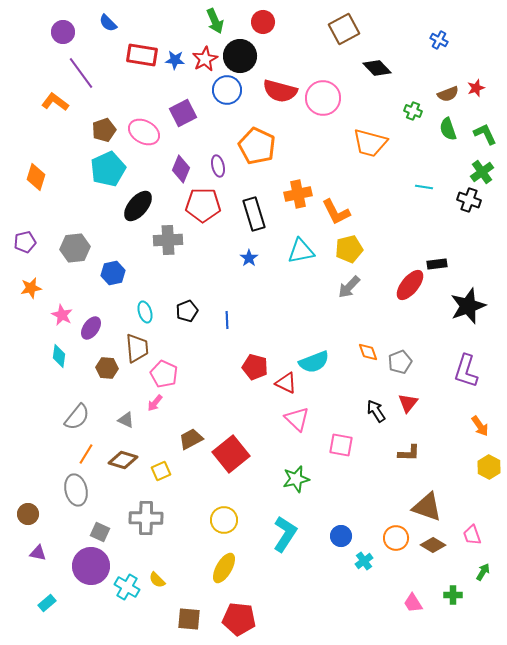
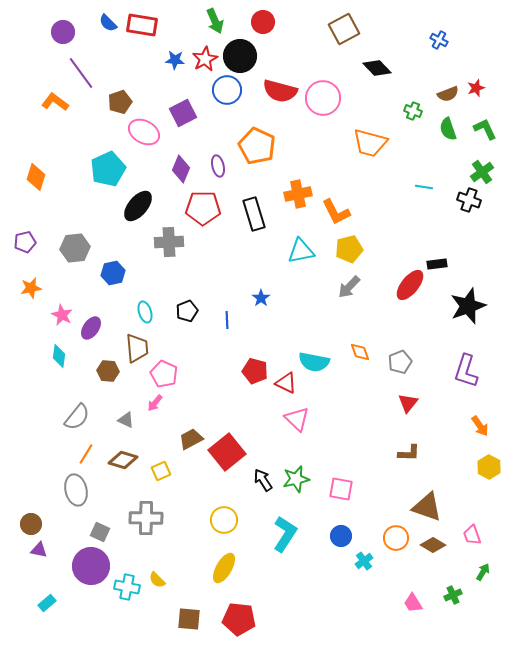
red rectangle at (142, 55): moved 30 px up
brown pentagon at (104, 130): moved 16 px right, 28 px up
green L-shape at (485, 134): moved 5 px up
red pentagon at (203, 205): moved 3 px down
gray cross at (168, 240): moved 1 px right, 2 px down
blue star at (249, 258): moved 12 px right, 40 px down
orange diamond at (368, 352): moved 8 px left
cyan semicircle at (314, 362): rotated 32 degrees clockwise
red pentagon at (255, 367): moved 4 px down
brown hexagon at (107, 368): moved 1 px right, 3 px down
black arrow at (376, 411): moved 113 px left, 69 px down
pink square at (341, 445): moved 44 px down
red square at (231, 454): moved 4 px left, 2 px up
brown circle at (28, 514): moved 3 px right, 10 px down
purple triangle at (38, 553): moved 1 px right, 3 px up
cyan cross at (127, 587): rotated 20 degrees counterclockwise
green cross at (453, 595): rotated 24 degrees counterclockwise
